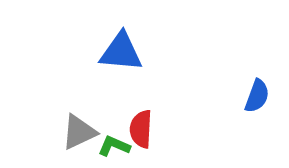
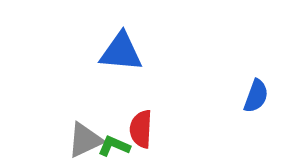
blue semicircle: moved 1 px left
gray triangle: moved 6 px right, 8 px down
